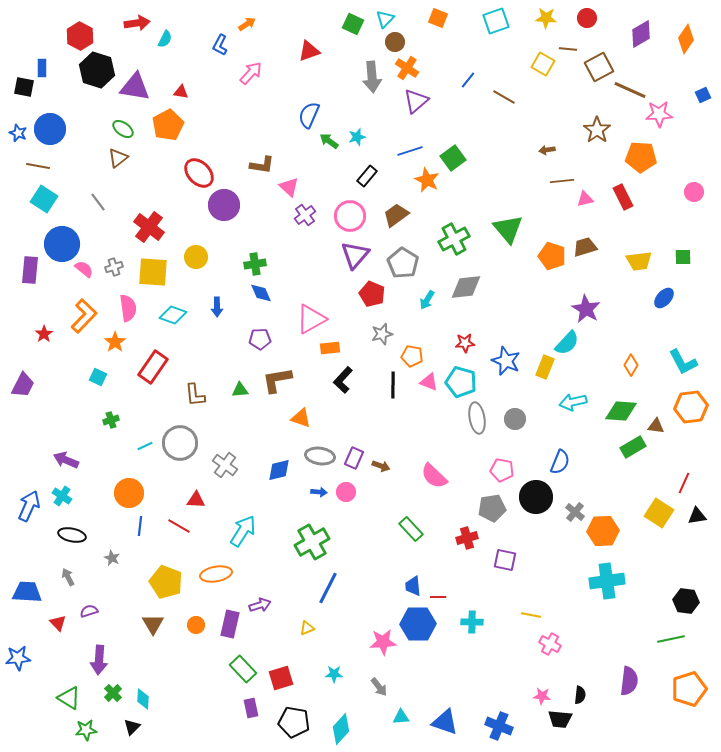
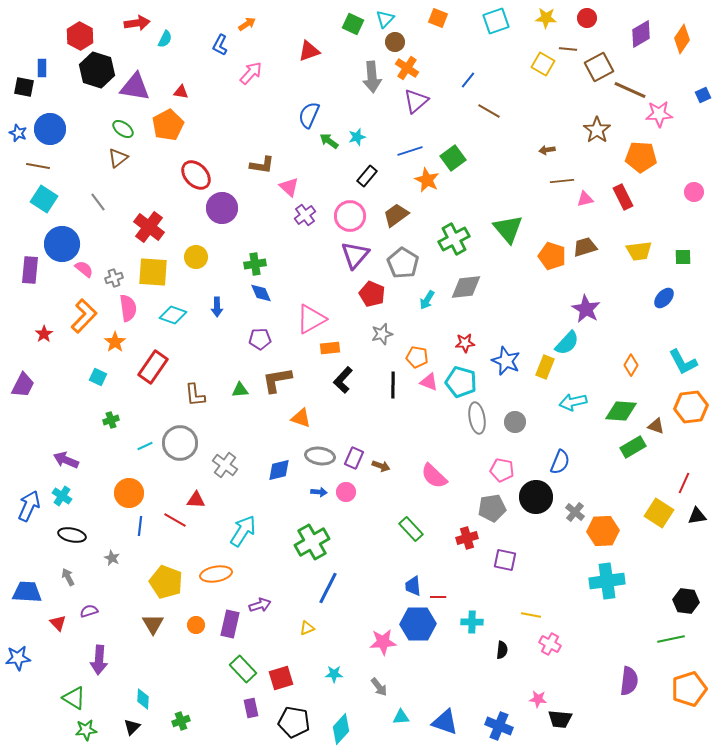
orange diamond at (686, 39): moved 4 px left
brown line at (504, 97): moved 15 px left, 14 px down
red ellipse at (199, 173): moved 3 px left, 2 px down
purple circle at (224, 205): moved 2 px left, 3 px down
yellow trapezoid at (639, 261): moved 10 px up
gray cross at (114, 267): moved 11 px down
orange pentagon at (412, 356): moved 5 px right, 1 px down
gray circle at (515, 419): moved 3 px down
brown triangle at (656, 426): rotated 12 degrees clockwise
red line at (179, 526): moved 4 px left, 6 px up
green cross at (113, 693): moved 68 px right, 28 px down; rotated 24 degrees clockwise
black semicircle at (580, 695): moved 78 px left, 45 px up
pink star at (542, 696): moved 4 px left, 3 px down
green triangle at (69, 698): moved 5 px right
